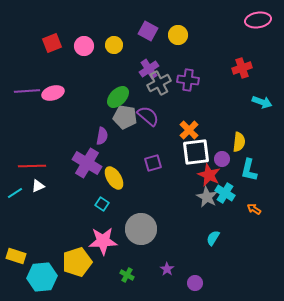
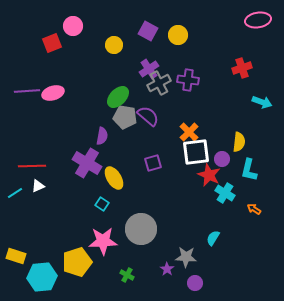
pink circle at (84, 46): moved 11 px left, 20 px up
orange cross at (189, 130): moved 2 px down
gray star at (207, 197): moved 21 px left, 60 px down; rotated 25 degrees counterclockwise
